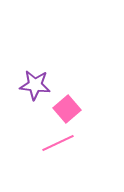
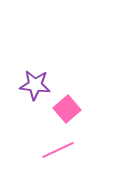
pink line: moved 7 px down
